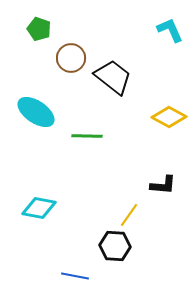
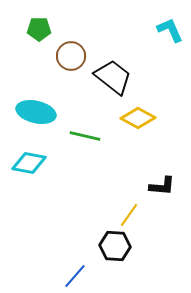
green pentagon: rotated 20 degrees counterclockwise
brown circle: moved 2 px up
cyan ellipse: rotated 21 degrees counterclockwise
yellow diamond: moved 31 px left, 1 px down
green line: moved 2 px left; rotated 12 degrees clockwise
black L-shape: moved 1 px left, 1 px down
cyan diamond: moved 10 px left, 45 px up
blue line: rotated 60 degrees counterclockwise
